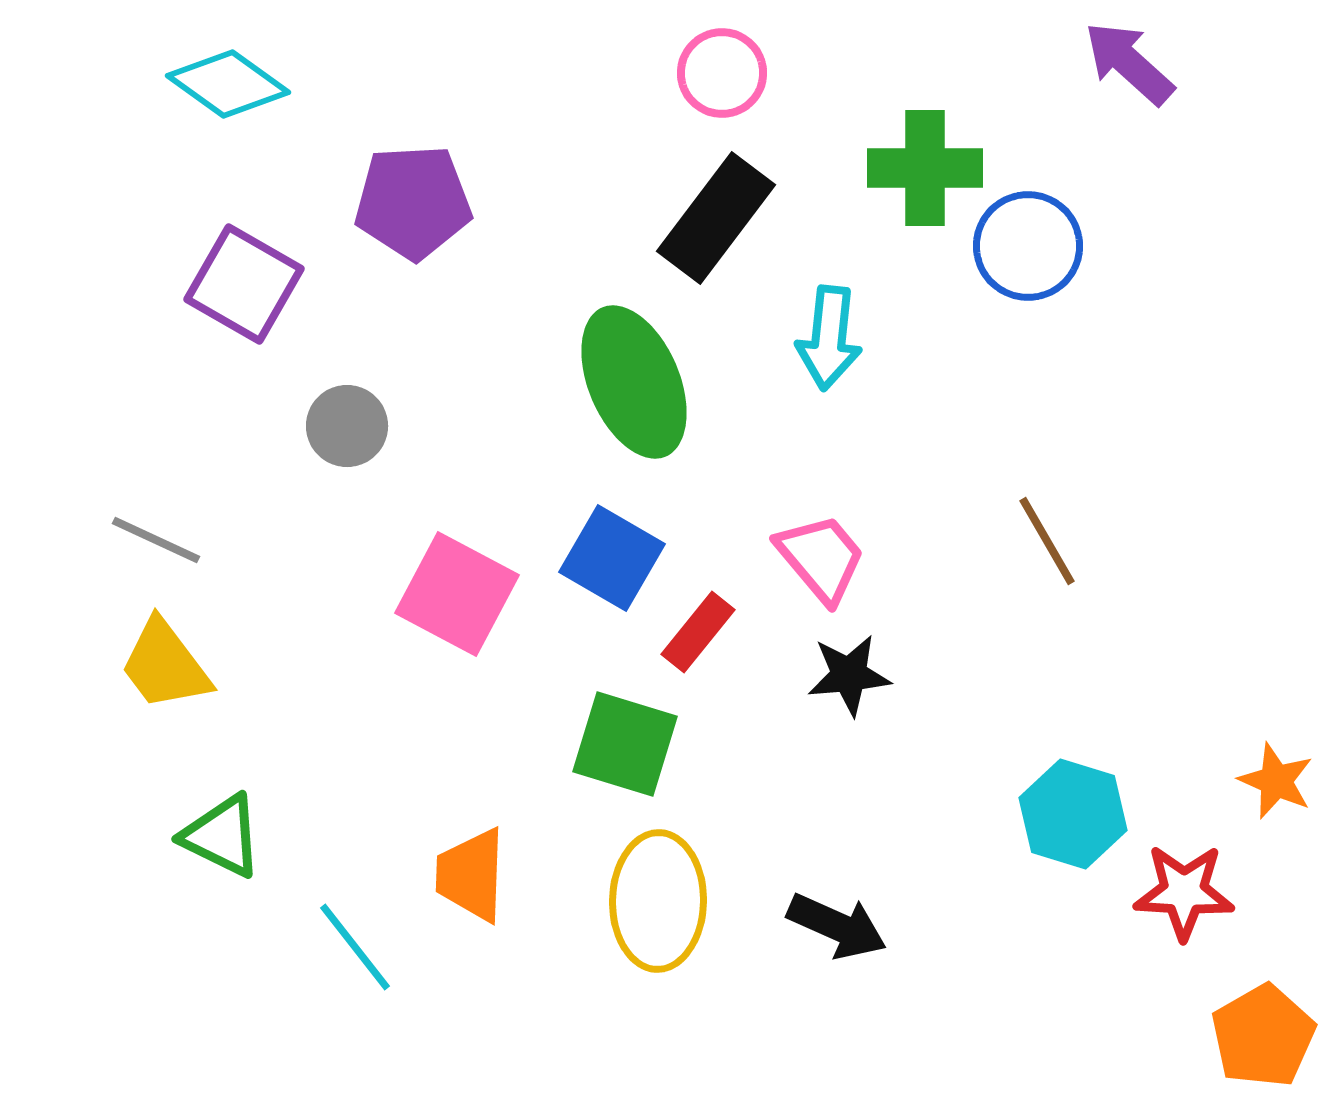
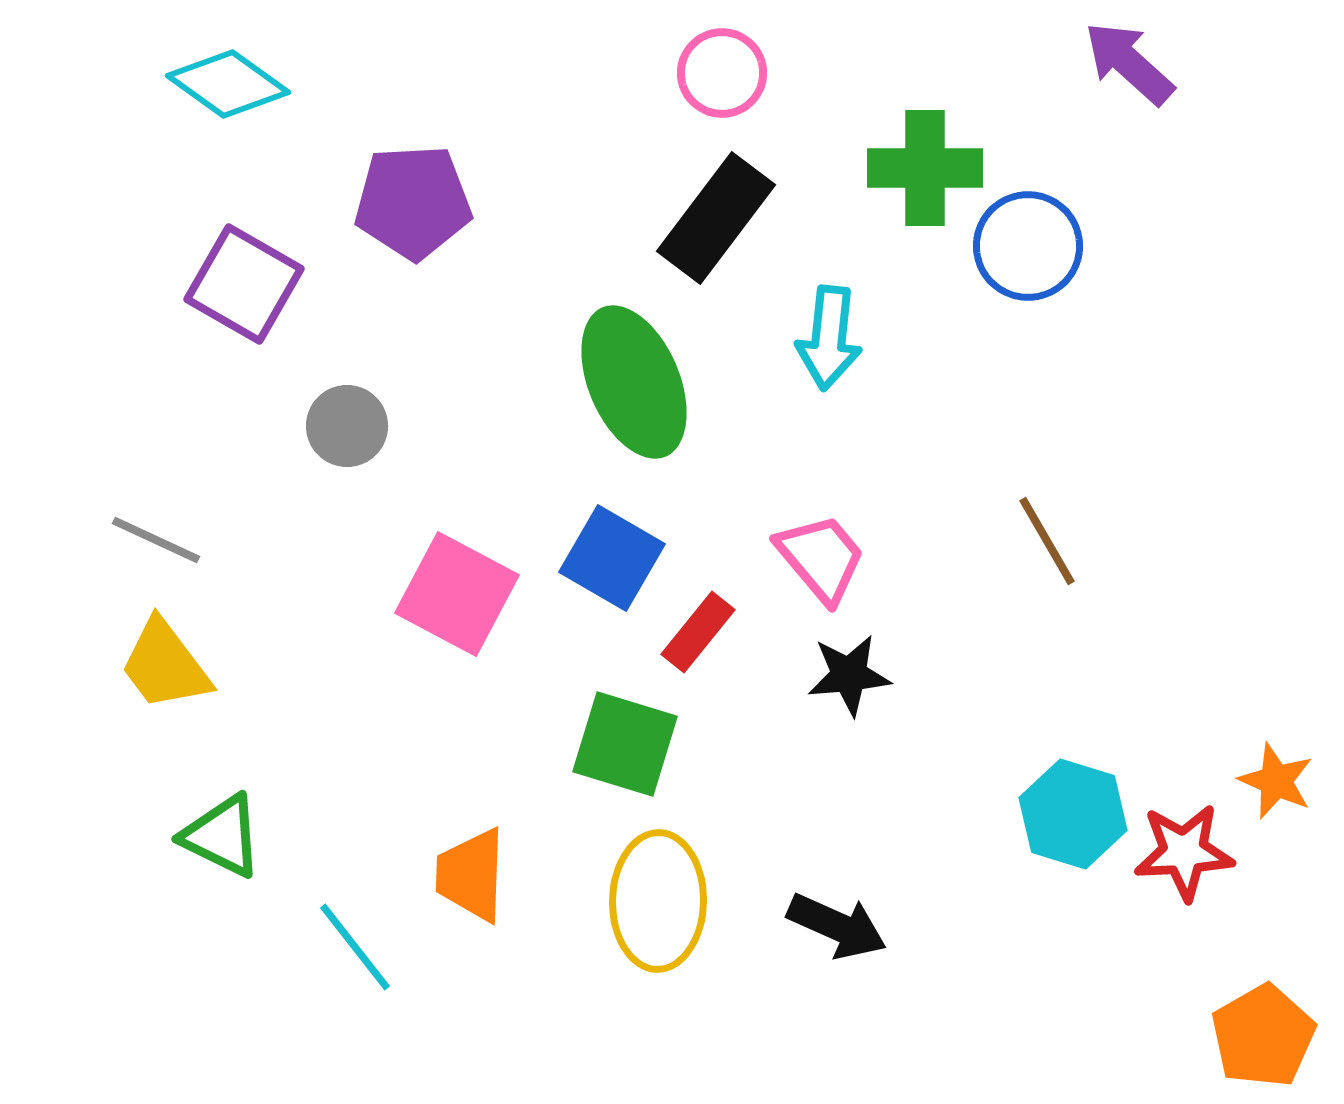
red star: moved 40 px up; rotated 6 degrees counterclockwise
